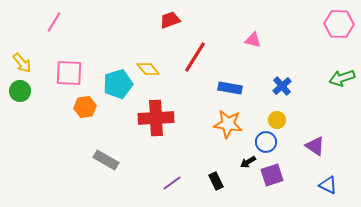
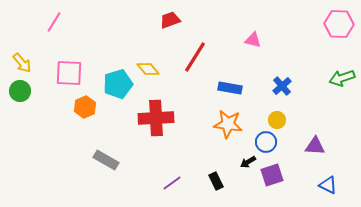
orange hexagon: rotated 15 degrees counterclockwise
purple triangle: rotated 30 degrees counterclockwise
